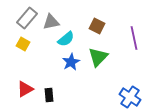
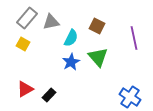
cyan semicircle: moved 5 px right, 1 px up; rotated 24 degrees counterclockwise
green triangle: rotated 25 degrees counterclockwise
black rectangle: rotated 48 degrees clockwise
